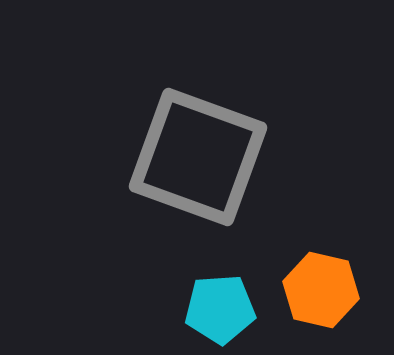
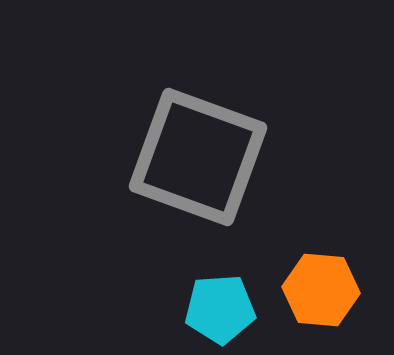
orange hexagon: rotated 8 degrees counterclockwise
